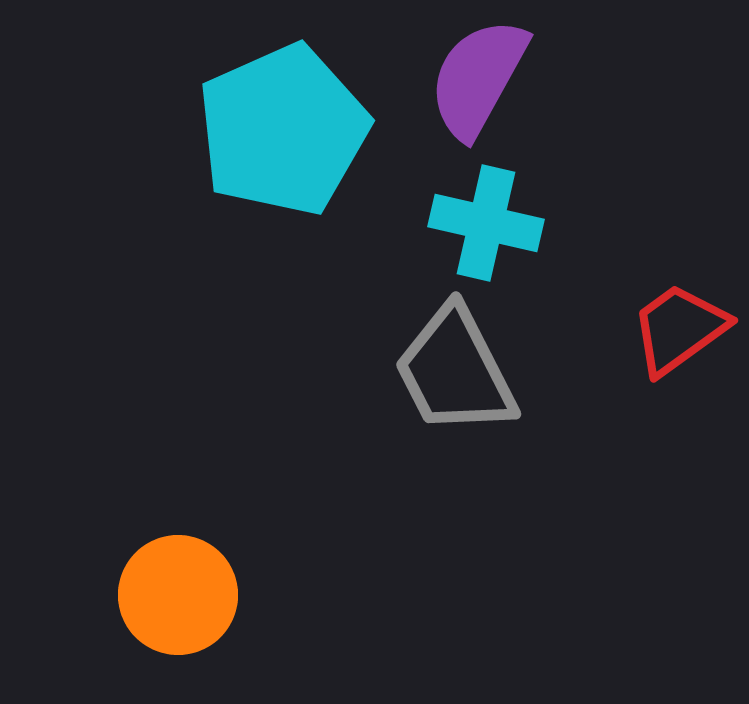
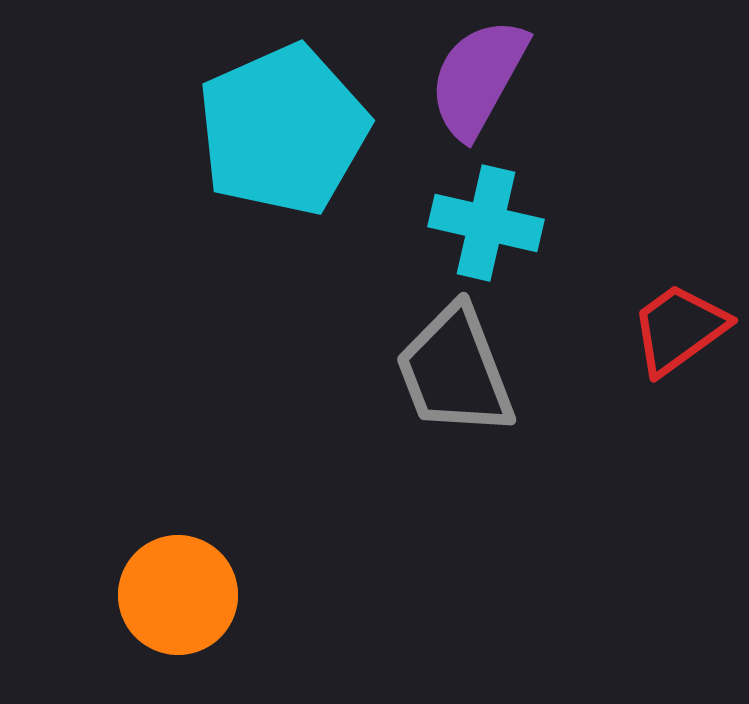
gray trapezoid: rotated 6 degrees clockwise
